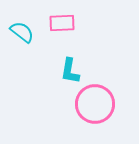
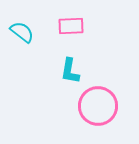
pink rectangle: moved 9 px right, 3 px down
pink circle: moved 3 px right, 2 px down
